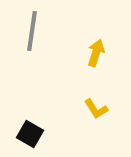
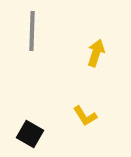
gray line: rotated 6 degrees counterclockwise
yellow L-shape: moved 11 px left, 7 px down
